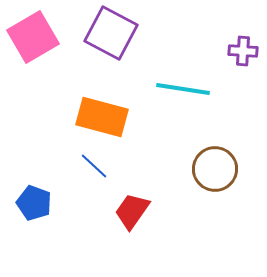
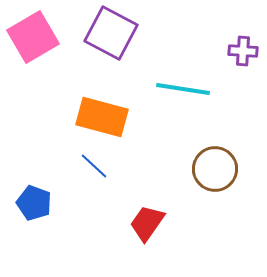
red trapezoid: moved 15 px right, 12 px down
